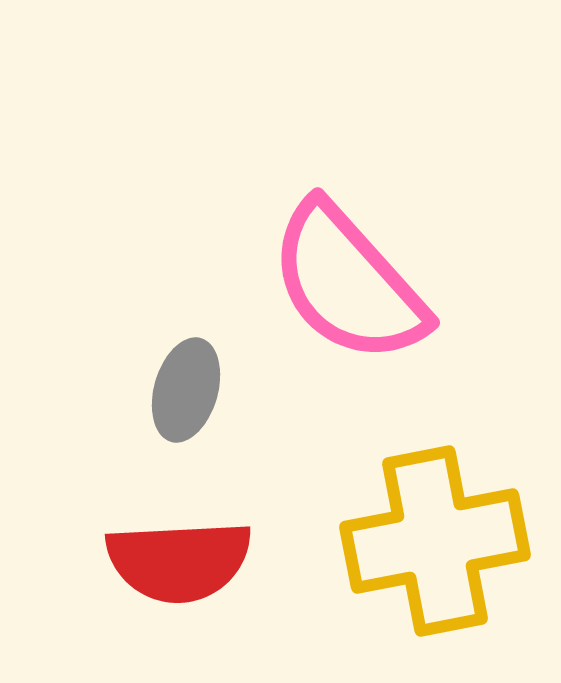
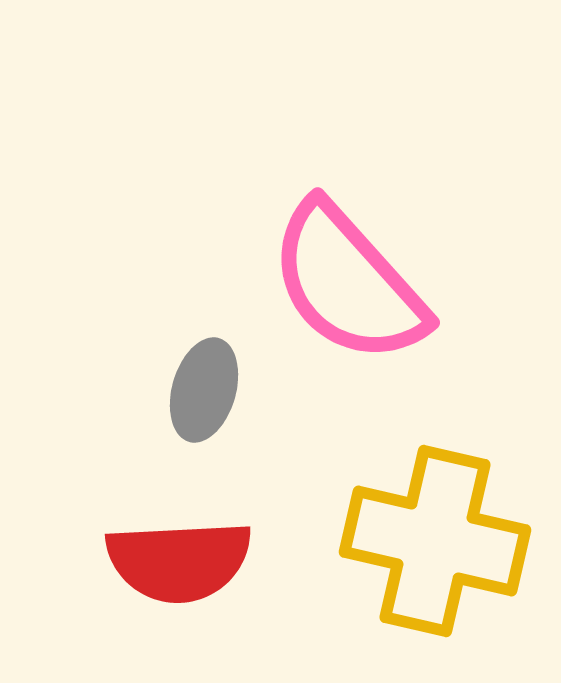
gray ellipse: moved 18 px right
yellow cross: rotated 24 degrees clockwise
